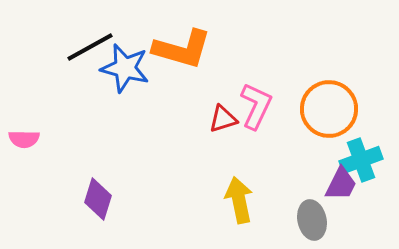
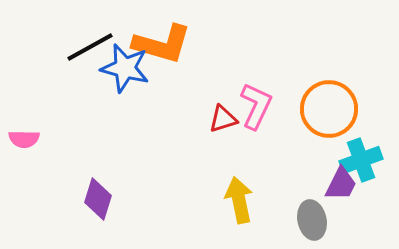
orange L-shape: moved 20 px left, 5 px up
